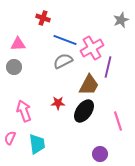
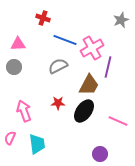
gray semicircle: moved 5 px left, 5 px down
pink line: rotated 48 degrees counterclockwise
